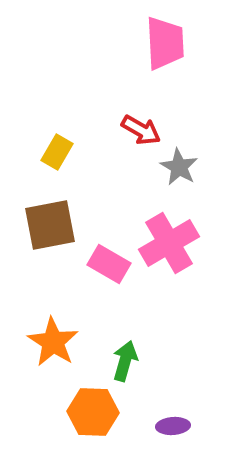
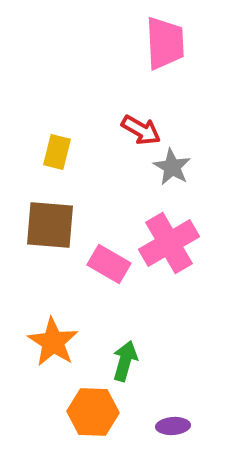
yellow rectangle: rotated 16 degrees counterclockwise
gray star: moved 7 px left
brown square: rotated 16 degrees clockwise
